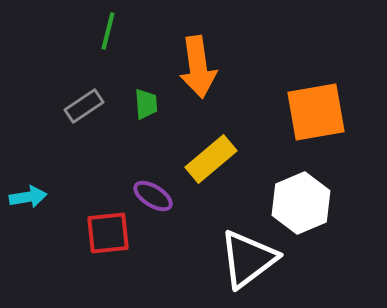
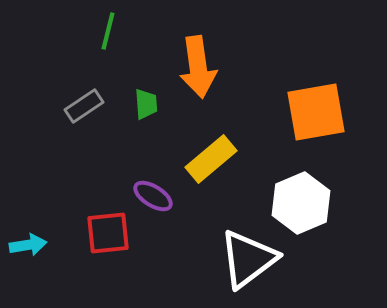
cyan arrow: moved 48 px down
